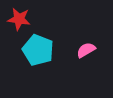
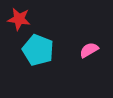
pink semicircle: moved 3 px right
